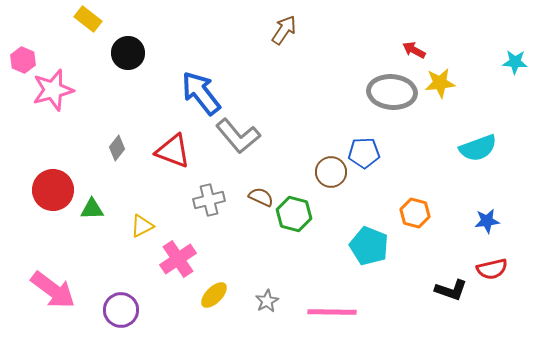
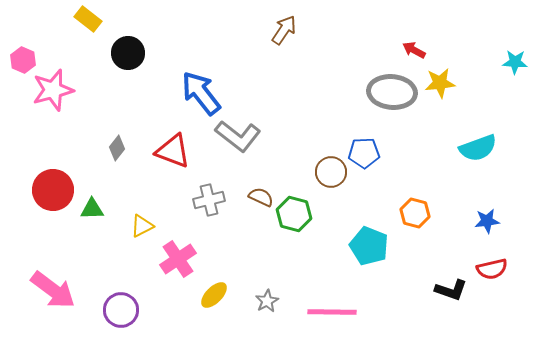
gray L-shape: rotated 12 degrees counterclockwise
